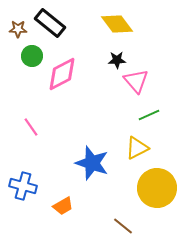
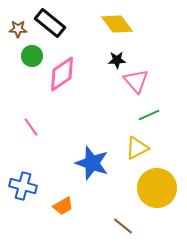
pink diamond: rotated 6 degrees counterclockwise
